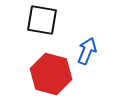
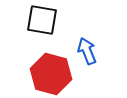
blue arrow: rotated 44 degrees counterclockwise
